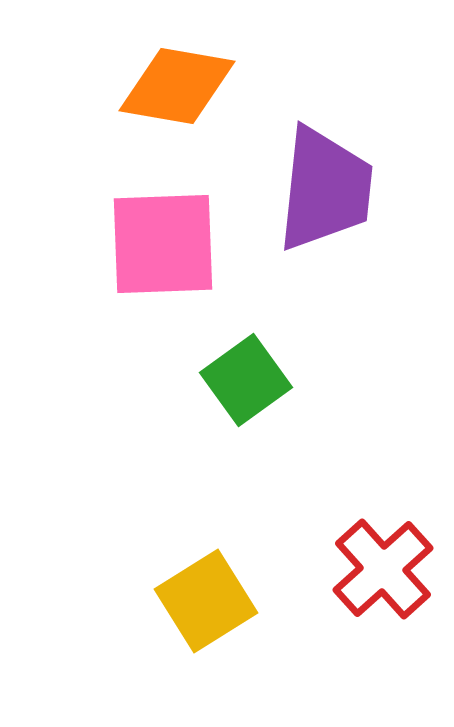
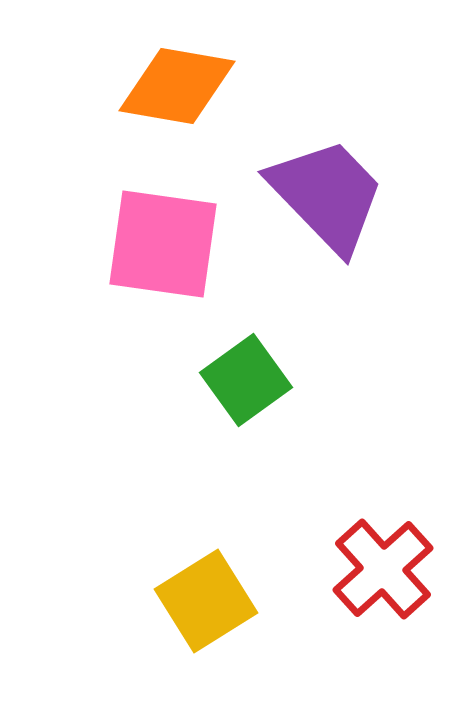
purple trapezoid: moved 2 px right, 6 px down; rotated 50 degrees counterclockwise
pink square: rotated 10 degrees clockwise
